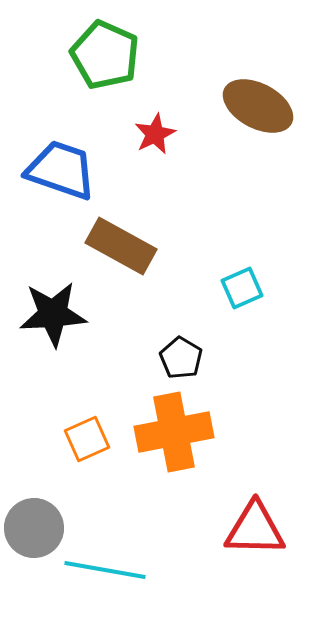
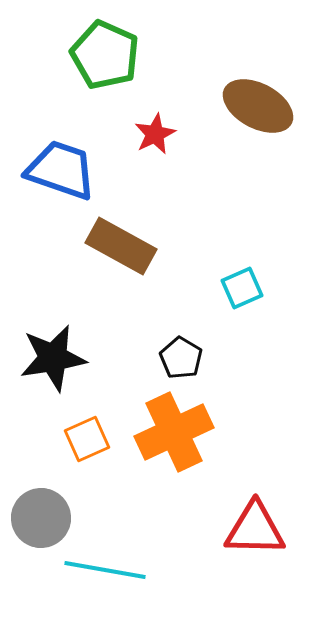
black star: moved 44 px down; rotated 6 degrees counterclockwise
orange cross: rotated 14 degrees counterclockwise
gray circle: moved 7 px right, 10 px up
